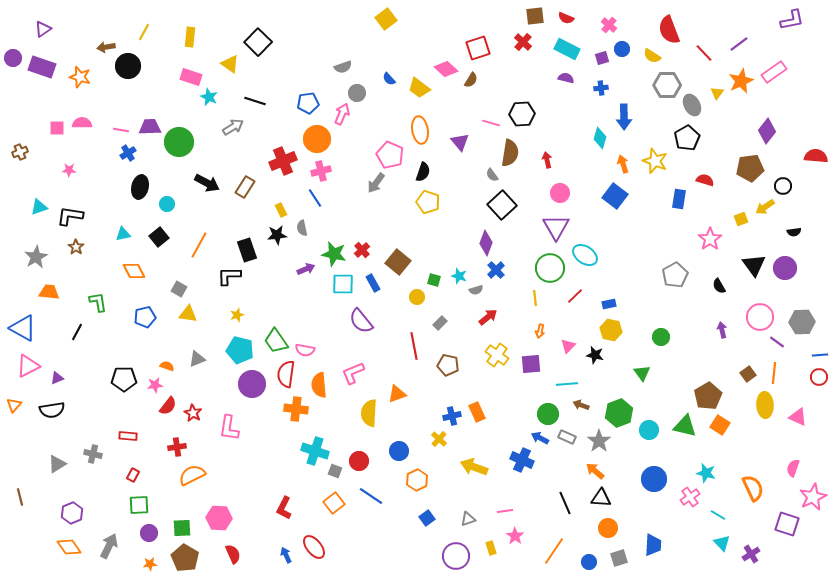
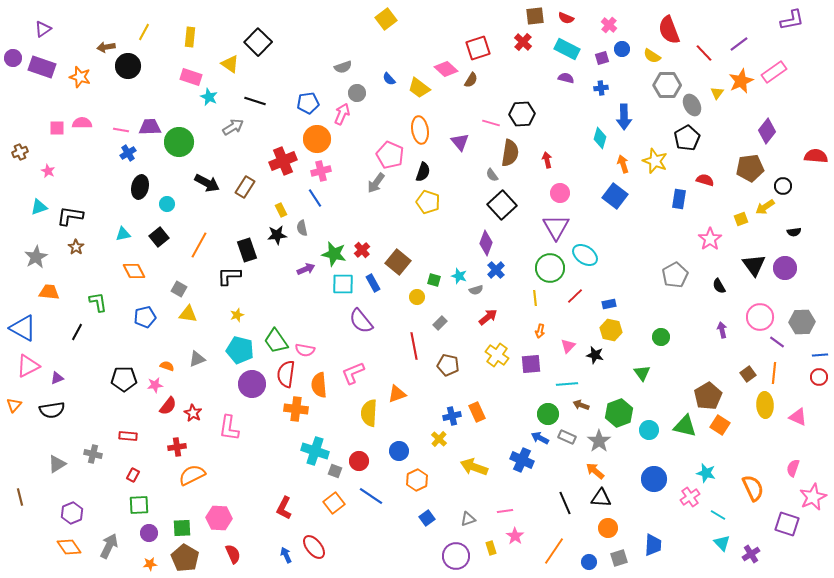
pink star at (69, 170): moved 21 px left, 1 px down; rotated 24 degrees clockwise
